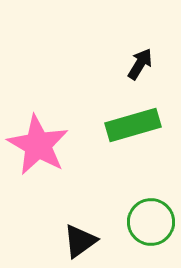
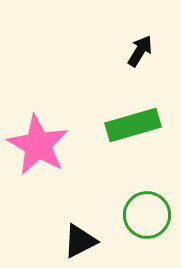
black arrow: moved 13 px up
green circle: moved 4 px left, 7 px up
black triangle: rotated 9 degrees clockwise
